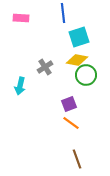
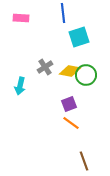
yellow diamond: moved 7 px left, 11 px down
brown line: moved 7 px right, 2 px down
